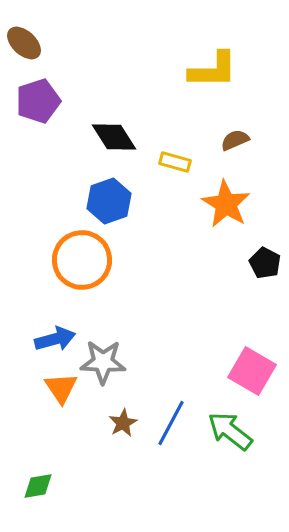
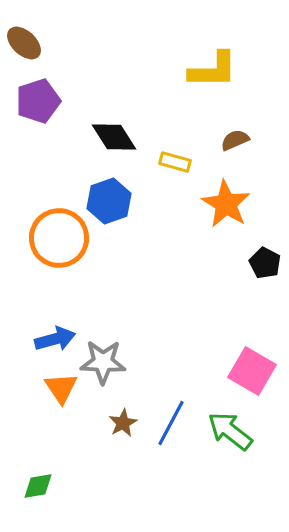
orange circle: moved 23 px left, 22 px up
